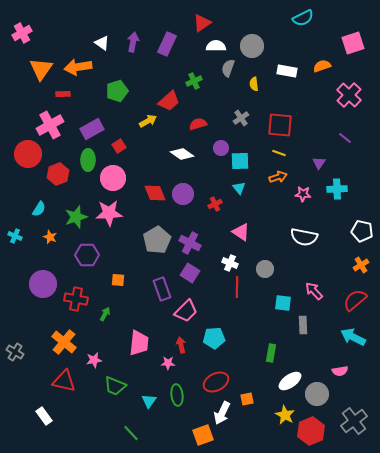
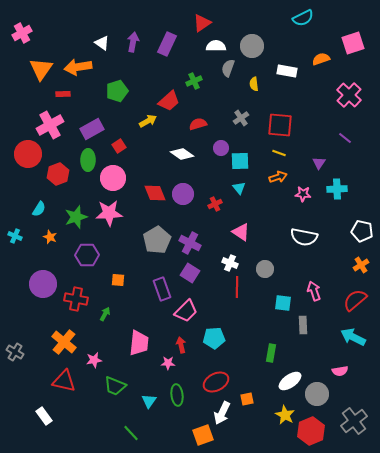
orange semicircle at (322, 66): moved 1 px left, 7 px up
pink arrow at (314, 291): rotated 24 degrees clockwise
